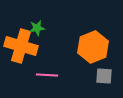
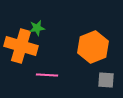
gray square: moved 2 px right, 4 px down
